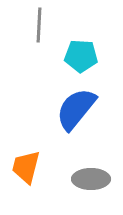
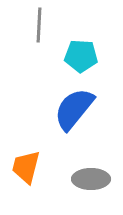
blue semicircle: moved 2 px left
